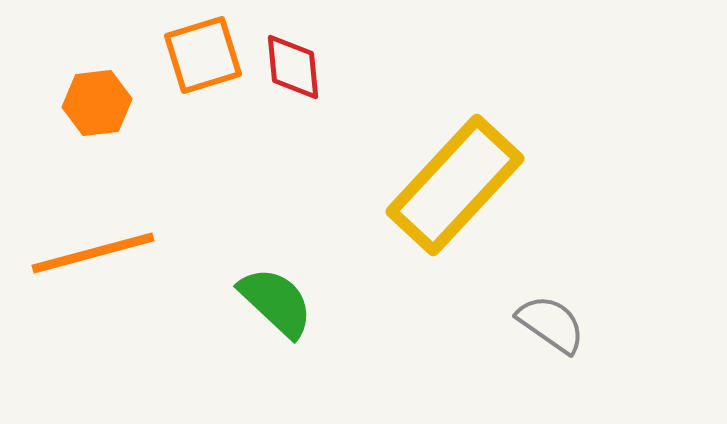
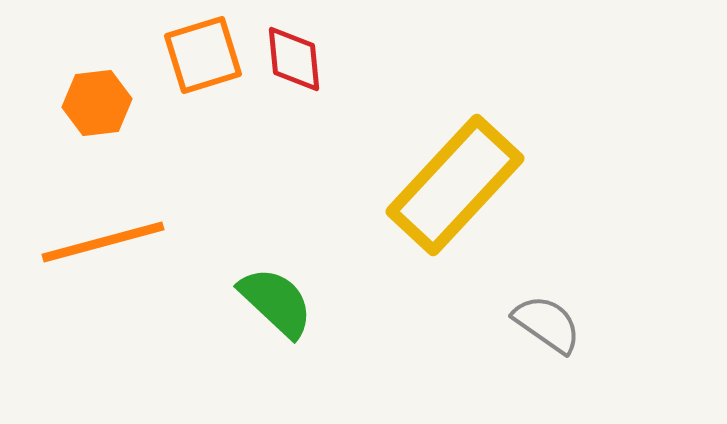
red diamond: moved 1 px right, 8 px up
orange line: moved 10 px right, 11 px up
gray semicircle: moved 4 px left
